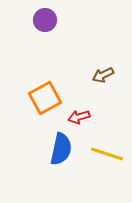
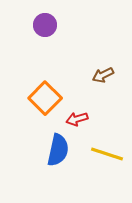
purple circle: moved 5 px down
orange square: rotated 16 degrees counterclockwise
red arrow: moved 2 px left, 2 px down
blue semicircle: moved 3 px left, 1 px down
